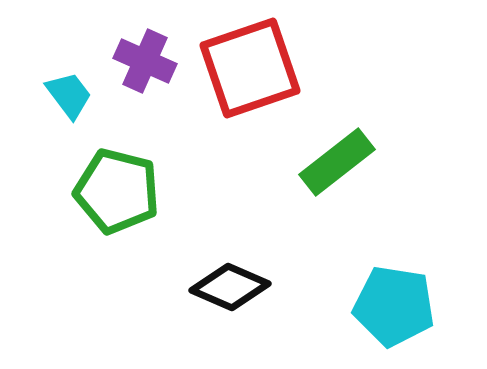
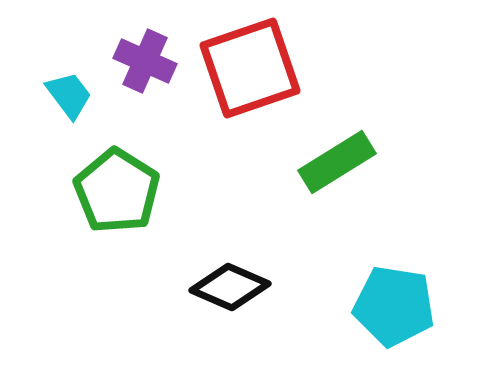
green rectangle: rotated 6 degrees clockwise
green pentagon: rotated 18 degrees clockwise
